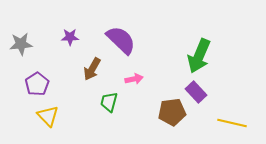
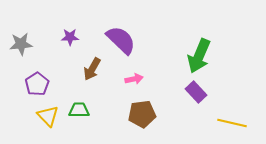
green trapezoid: moved 30 px left, 8 px down; rotated 75 degrees clockwise
brown pentagon: moved 30 px left, 2 px down
